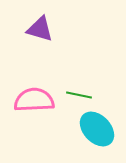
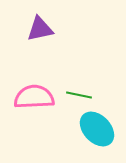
purple triangle: rotated 28 degrees counterclockwise
pink semicircle: moved 3 px up
